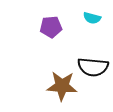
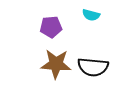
cyan semicircle: moved 1 px left, 3 px up
brown star: moved 6 px left, 22 px up
